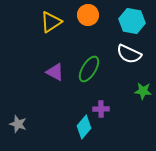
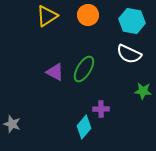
yellow triangle: moved 4 px left, 6 px up
green ellipse: moved 5 px left
gray star: moved 6 px left
